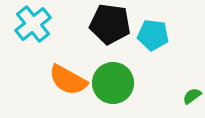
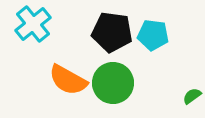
black pentagon: moved 2 px right, 8 px down
